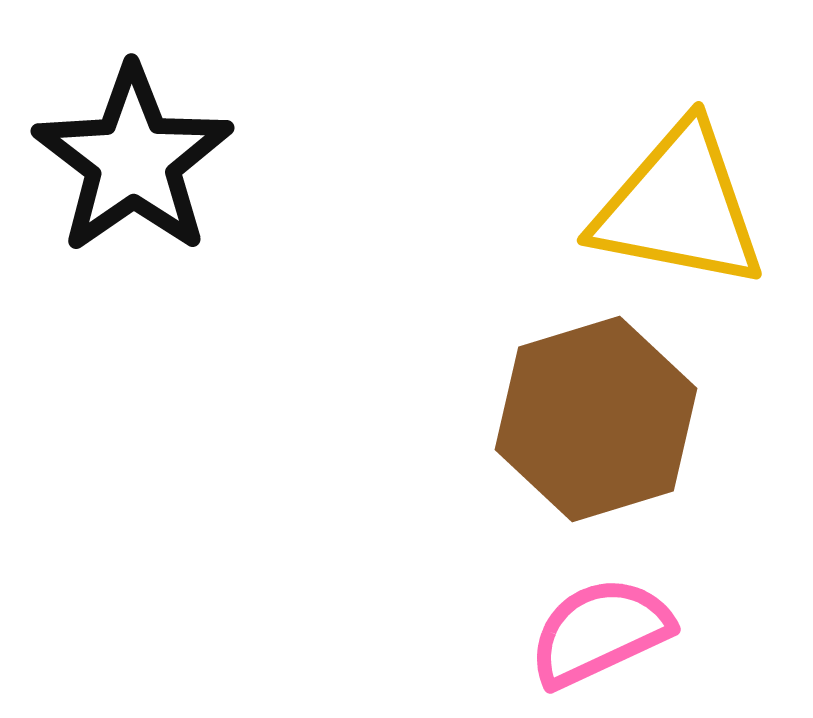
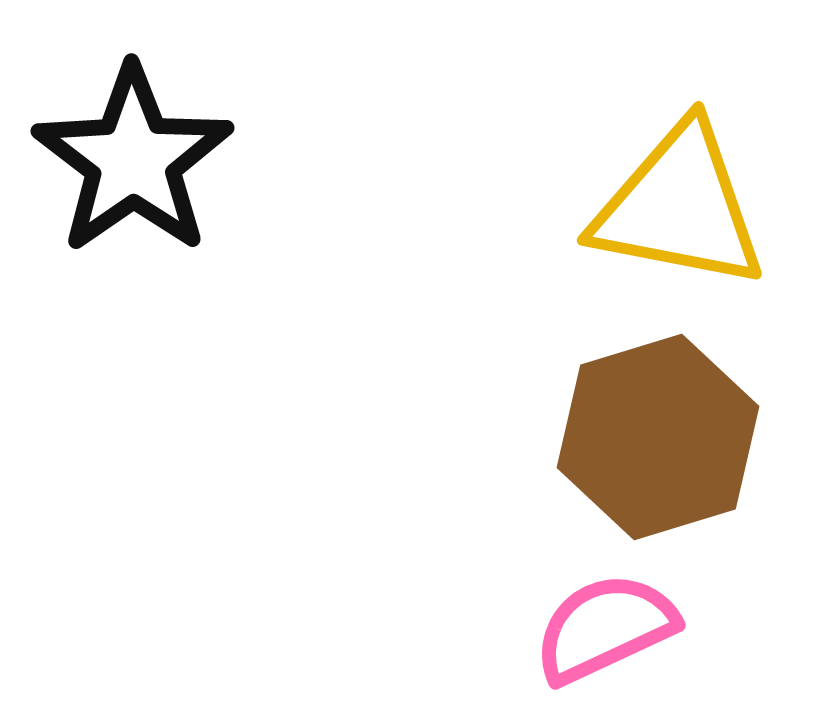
brown hexagon: moved 62 px right, 18 px down
pink semicircle: moved 5 px right, 4 px up
